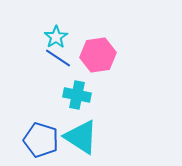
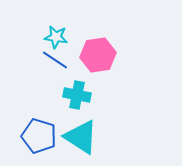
cyan star: rotated 30 degrees counterclockwise
blue line: moved 3 px left, 2 px down
blue pentagon: moved 2 px left, 4 px up
